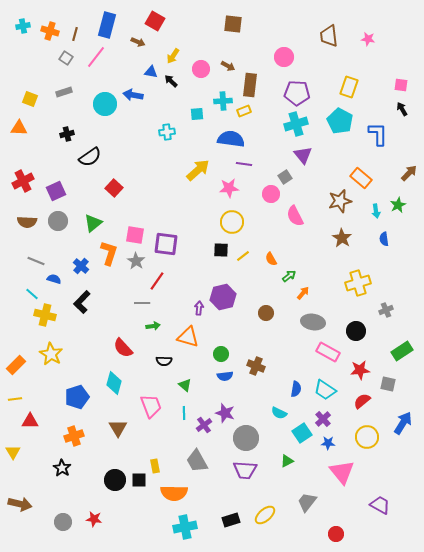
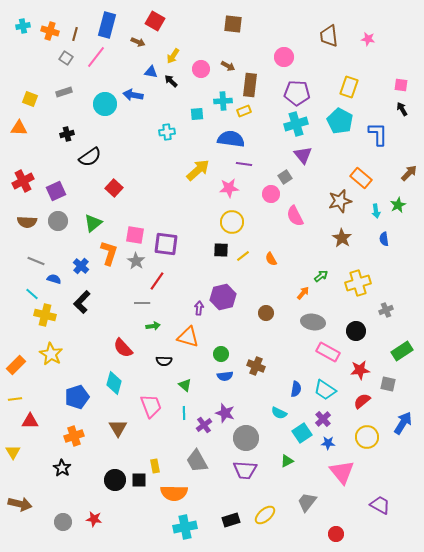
green arrow at (289, 276): moved 32 px right
